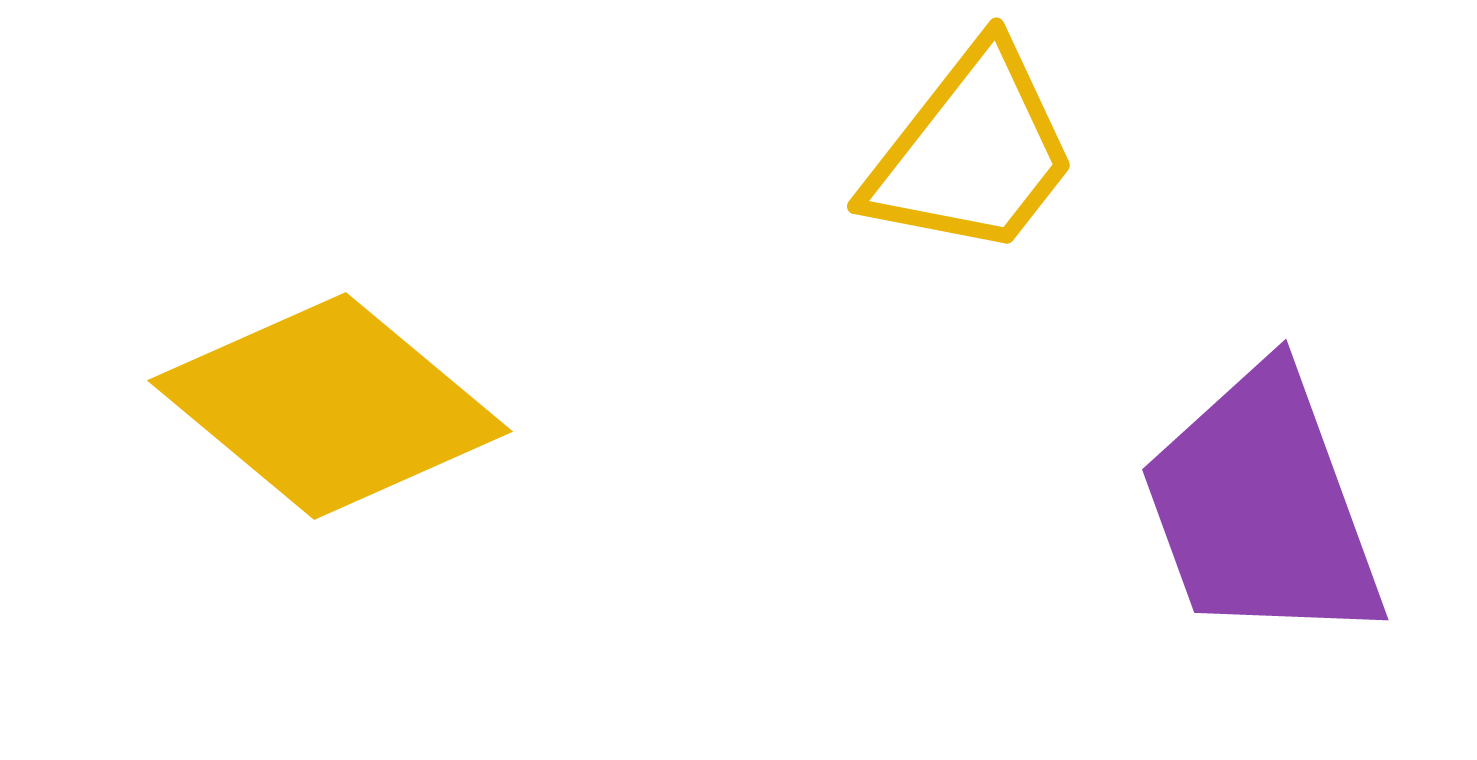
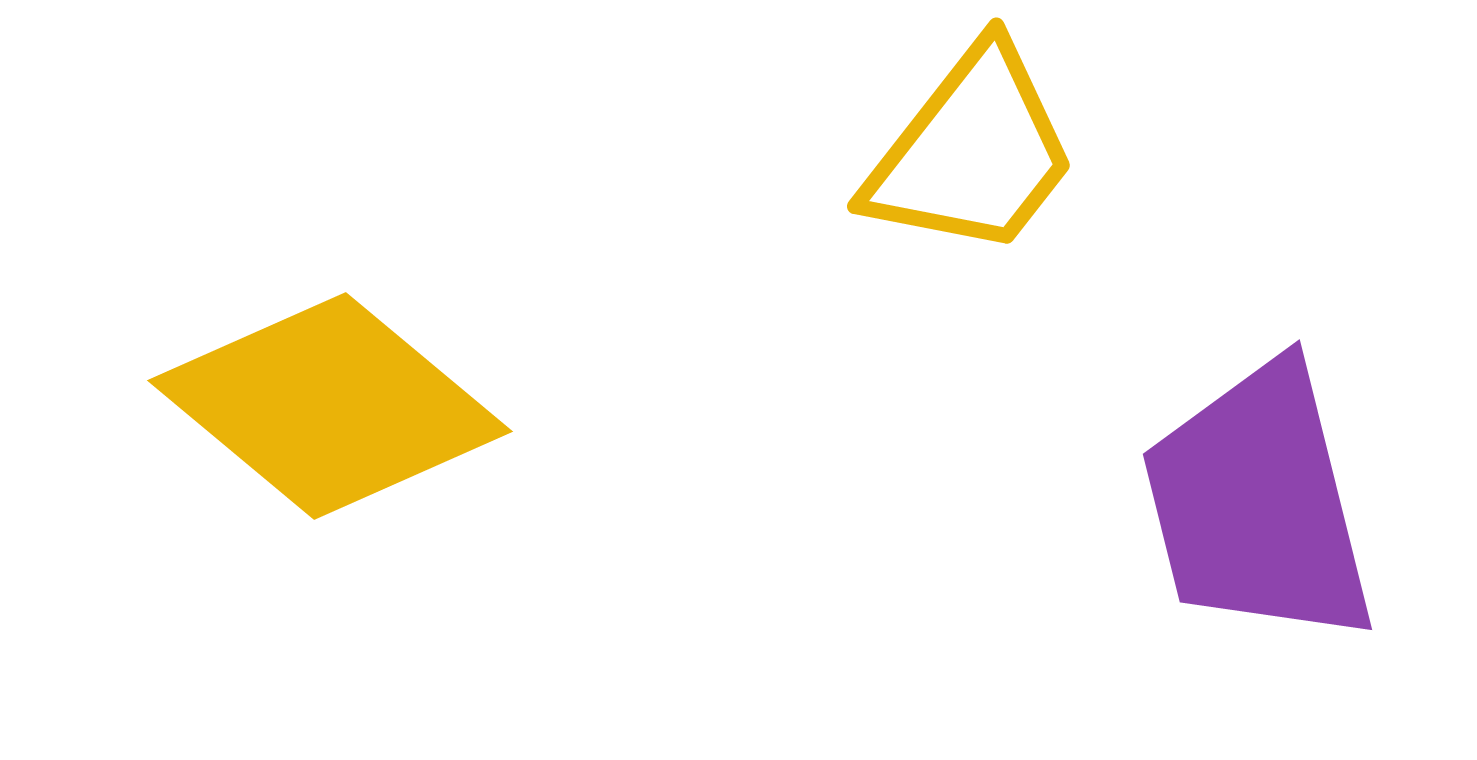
purple trapezoid: moved 4 px left, 3 px up; rotated 6 degrees clockwise
